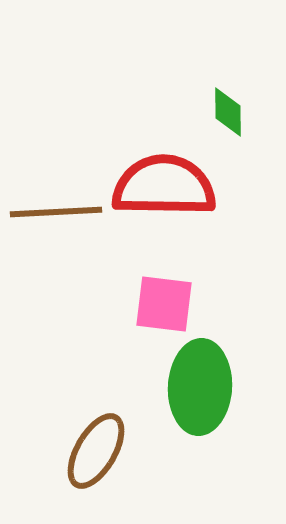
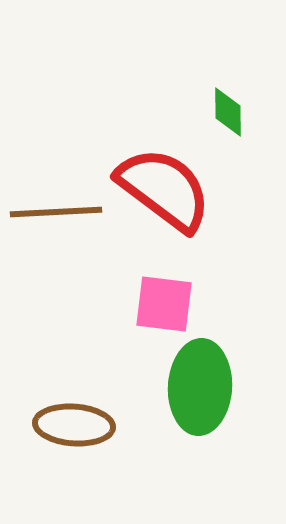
red semicircle: moved 3 px down; rotated 36 degrees clockwise
brown ellipse: moved 22 px left, 26 px up; rotated 64 degrees clockwise
